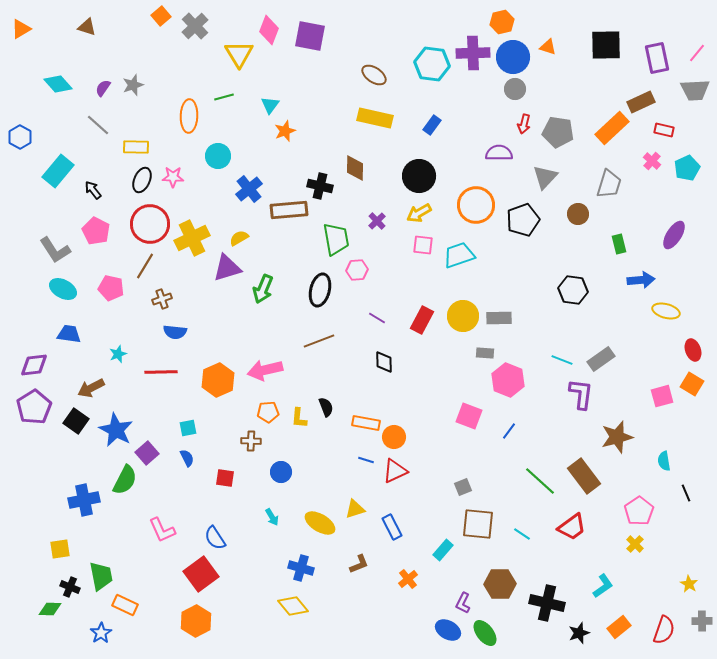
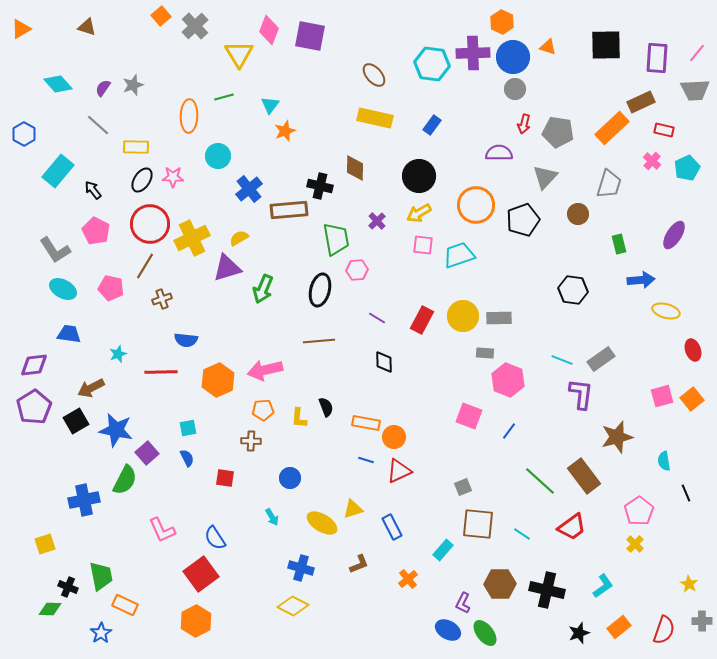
orange hexagon at (502, 22): rotated 20 degrees counterclockwise
purple rectangle at (657, 58): rotated 16 degrees clockwise
brown ellipse at (374, 75): rotated 15 degrees clockwise
blue hexagon at (20, 137): moved 4 px right, 3 px up
black ellipse at (142, 180): rotated 10 degrees clockwise
blue semicircle at (175, 332): moved 11 px right, 8 px down
brown line at (319, 341): rotated 16 degrees clockwise
orange square at (692, 384): moved 15 px down; rotated 20 degrees clockwise
orange pentagon at (268, 412): moved 5 px left, 2 px up
black square at (76, 421): rotated 25 degrees clockwise
blue star at (116, 430): rotated 16 degrees counterclockwise
red triangle at (395, 471): moved 4 px right
blue circle at (281, 472): moved 9 px right, 6 px down
yellow triangle at (355, 509): moved 2 px left
yellow ellipse at (320, 523): moved 2 px right
yellow square at (60, 549): moved 15 px left, 5 px up; rotated 10 degrees counterclockwise
black cross at (70, 587): moved 2 px left
black cross at (547, 603): moved 13 px up
yellow diamond at (293, 606): rotated 24 degrees counterclockwise
